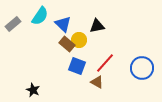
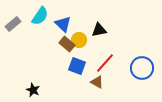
black triangle: moved 2 px right, 4 px down
